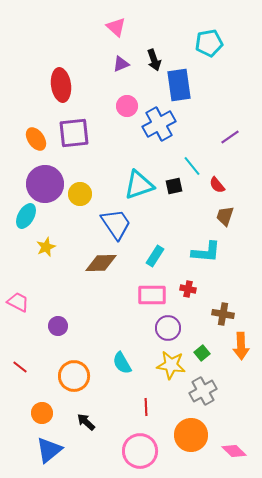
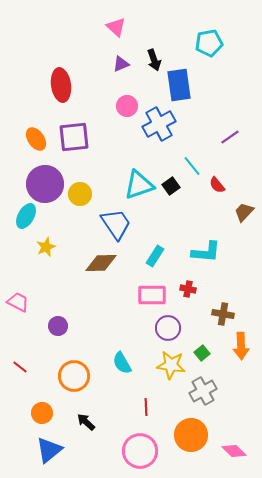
purple square at (74, 133): moved 4 px down
black square at (174, 186): moved 3 px left; rotated 24 degrees counterclockwise
brown trapezoid at (225, 216): moved 19 px right, 4 px up; rotated 25 degrees clockwise
